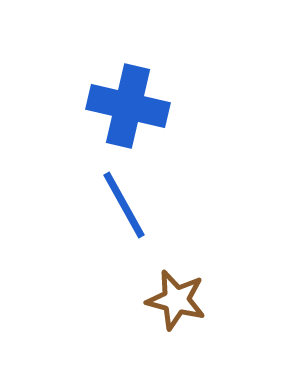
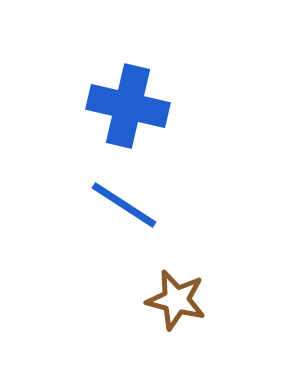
blue line: rotated 28 degrees counterclockwise
